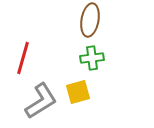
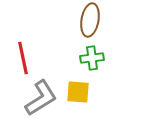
red line: rotated 28 degrees counterclockwise
yellow square: rotated 20 degrees clockwise
gray L-shape: moved 3 px up
